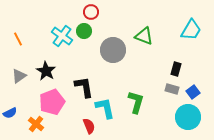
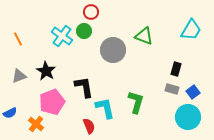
gray triangle: rotated 14 degrees clockwise
